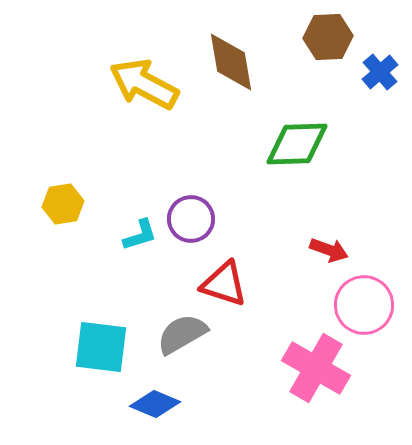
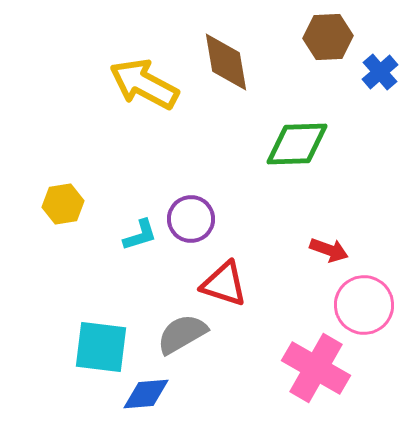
brown diamond: moved 5 px left
blue diamond: moved 9 px left, 10 px up; rotated 27 degrees counterclockwise
